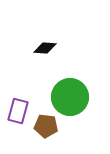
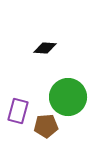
green circle: moved 2 px left
brown pentagon: rotated 10 degrees counterclockwise
